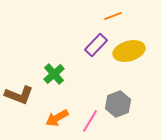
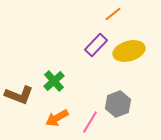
orange line: moved 2 px up; rotated 18 degrees counterclockwise
green cross: moved 7 px down
pink line: moved 1 px down
